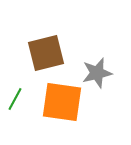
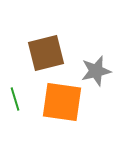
gray star: moved 1 px left, 2 px up
green line: rotated 45 degrees counterclockwise
